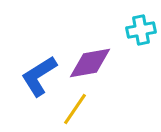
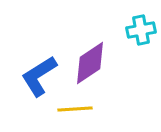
purple diamond: rotated 24 degrees counterclockwise
yellow line: rotated 52 degrees clockwise
